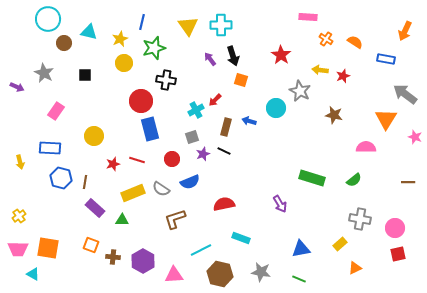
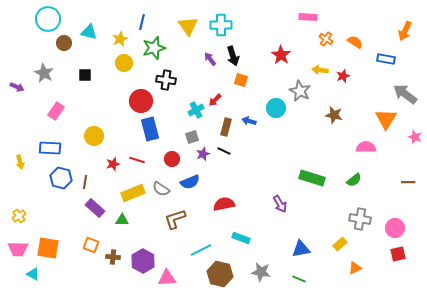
pink triangle at (174, 275): moved 7 px left, 3 px down
